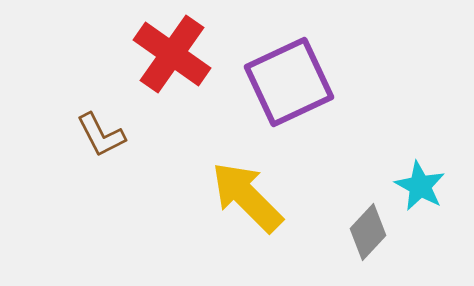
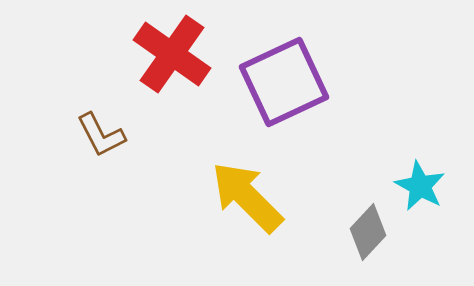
purple square: moved 5 px left
